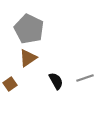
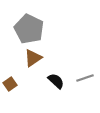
brown triangle: moved 5 px right
black semicircle: rotated 18 degrees counterclockwise
